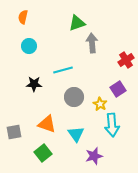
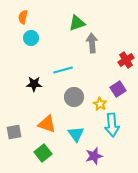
cyan circle: moved 2 px right, 8 px up
